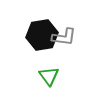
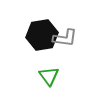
gray L-shape: moved 1 px right, 1 px down
